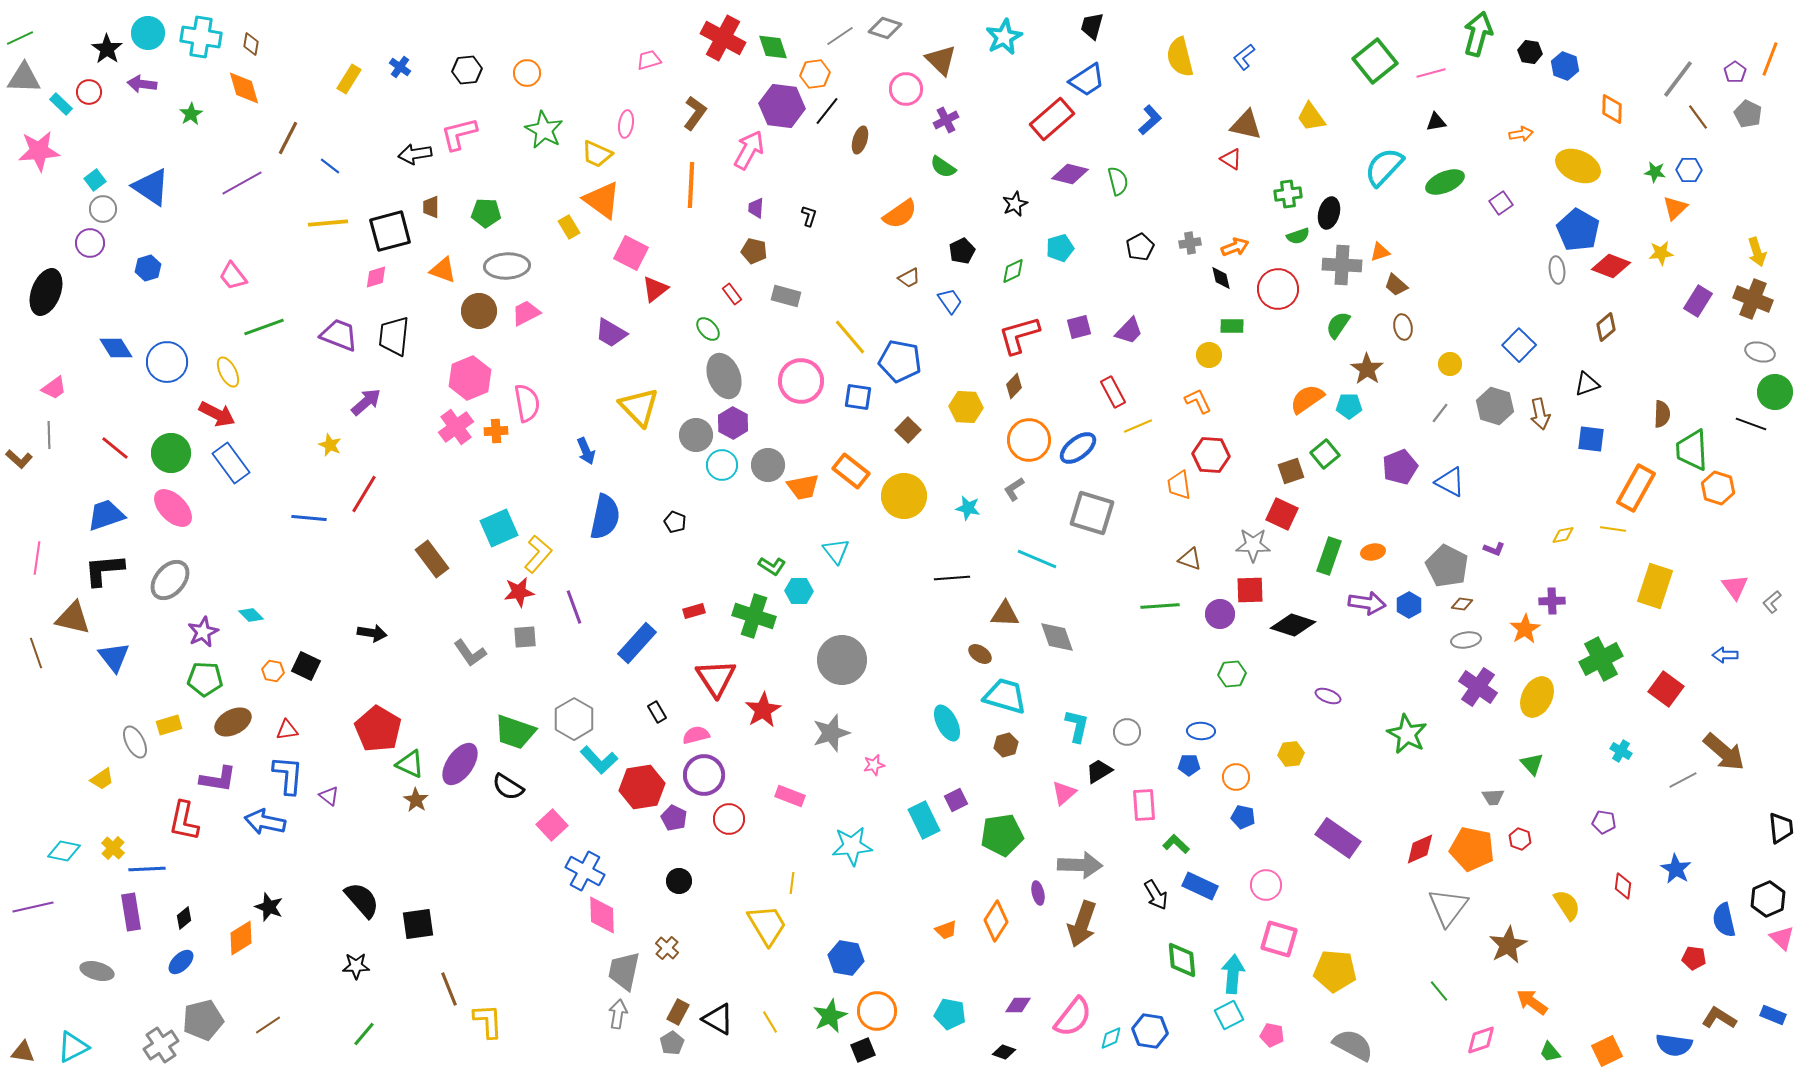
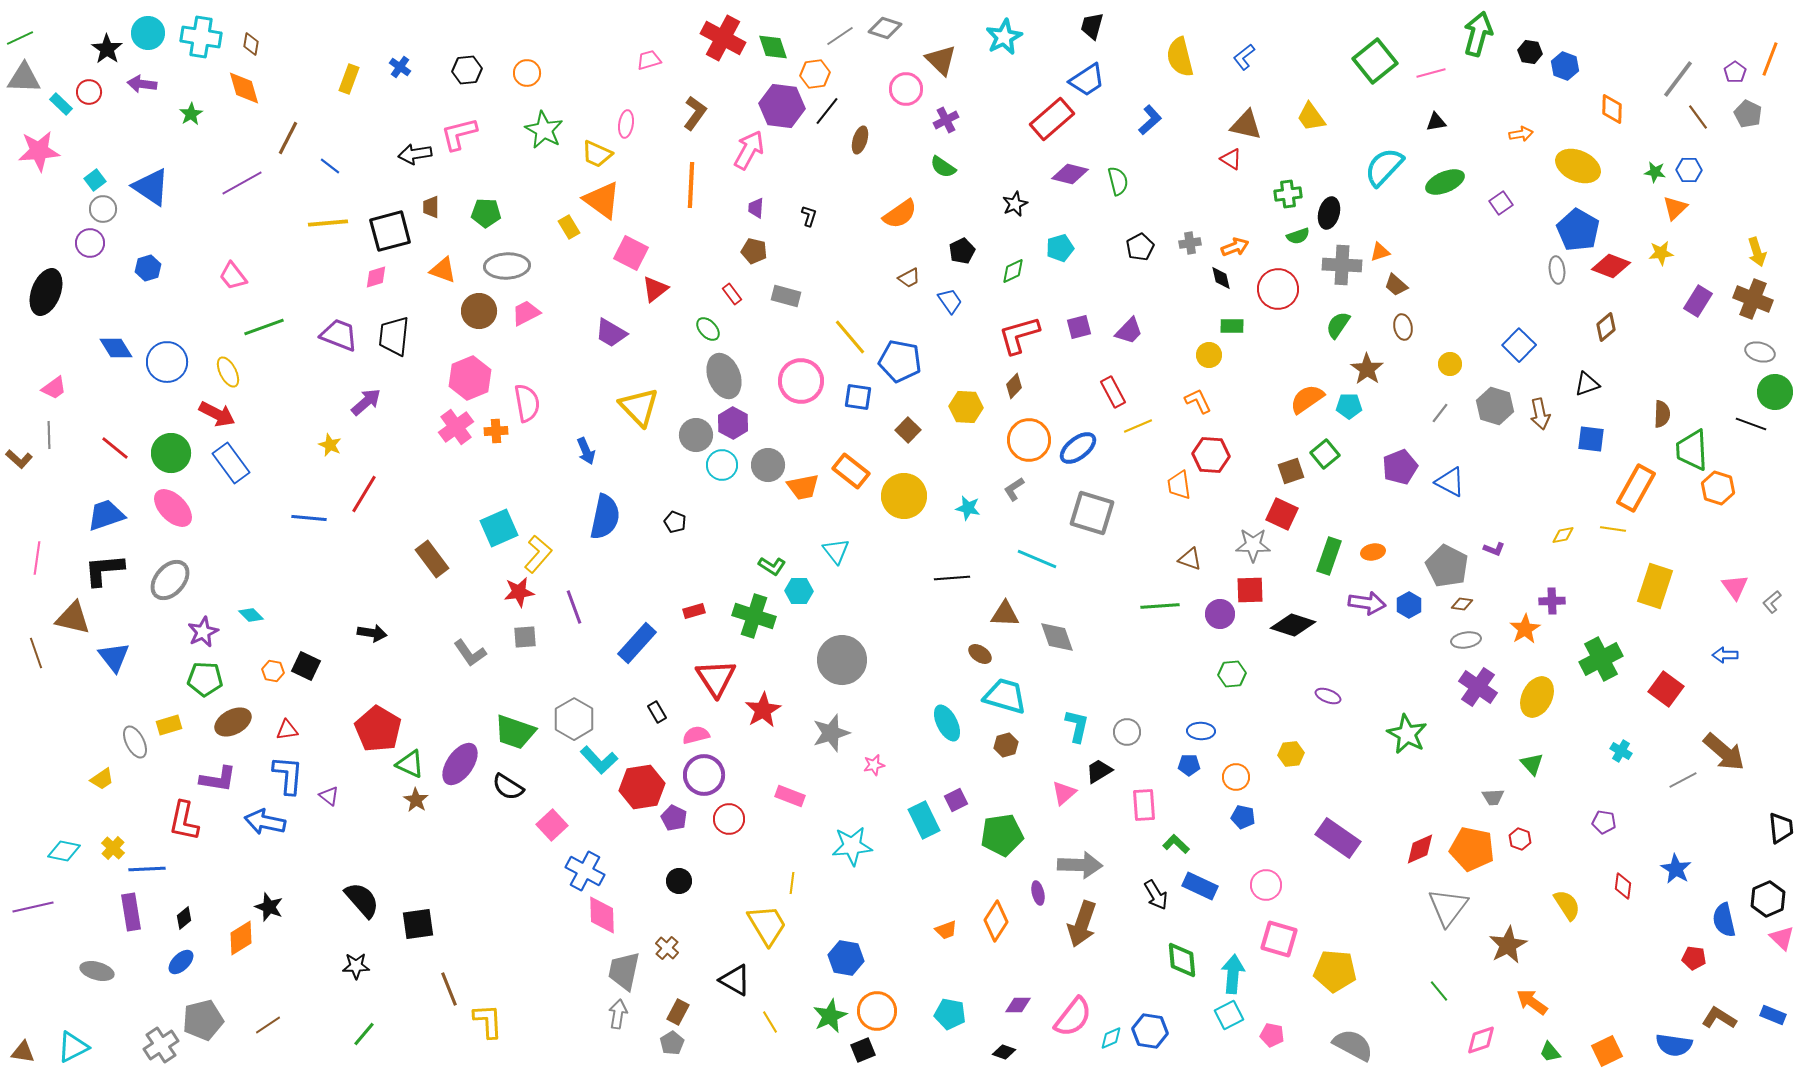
yellow rectangle at (349, 79): rotated 12 degrees counterclockwise
black triangle at (718, 1019): moved 17 px right, 39 px up
